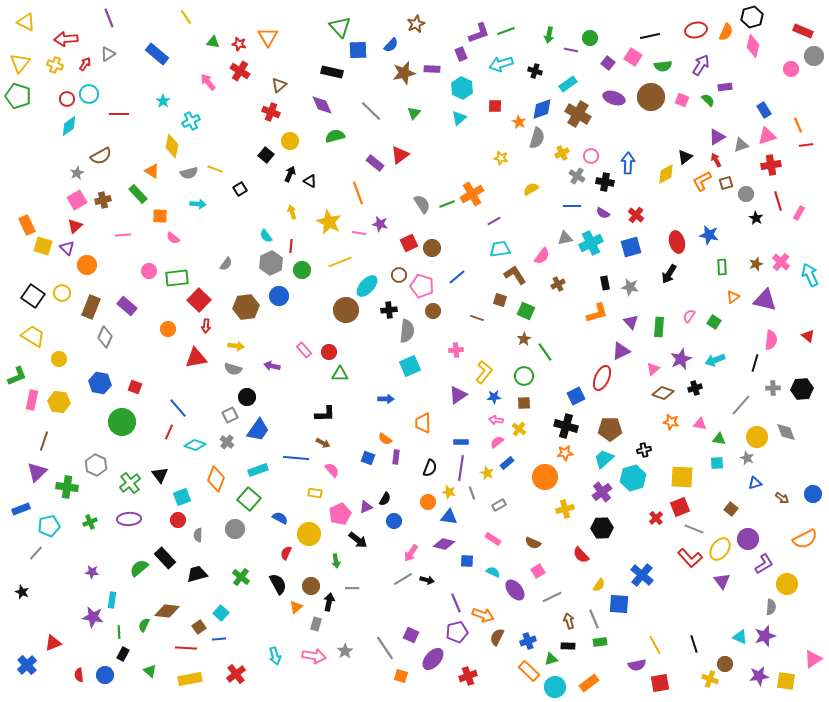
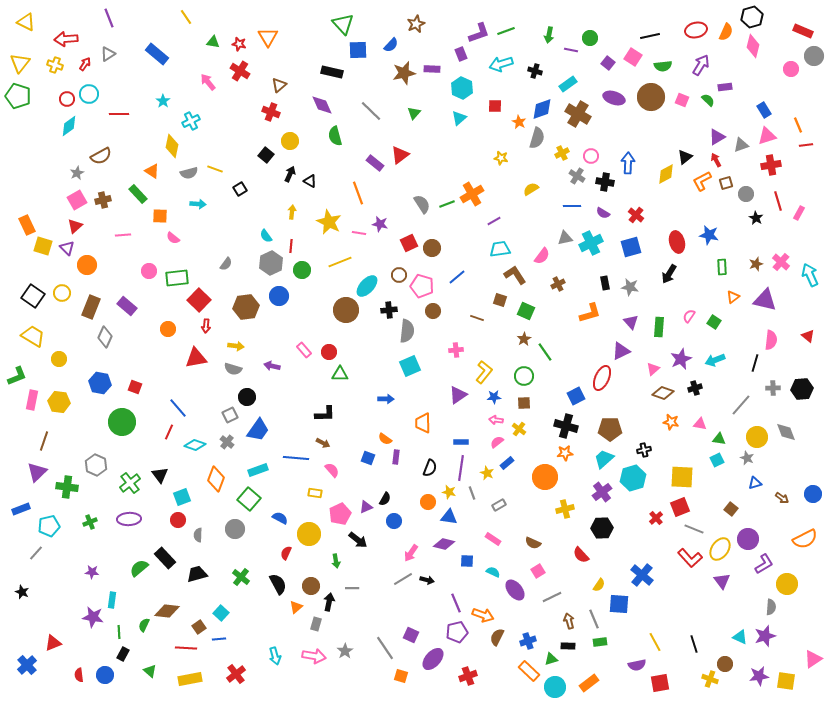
green triangle at (340, 27): moved 3 px right, 3 px up
green semicircle at (335, 136): rotated 90 degrees counterclockwise
yellow arrow at (292, 212): rotated 24 degrees clockwise
orange L-shape at (597, 313): moved 7 px left
cyan square at (717, 463): moved 3 px up; rotated 24 degrees counterclockwise
yellow line at (655, 645): moved 3 px up
